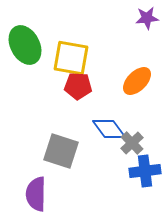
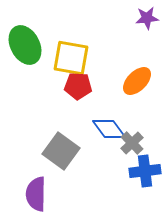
gray square: rotated 18 degrees clockwise
